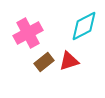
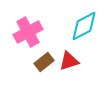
pink cross: moved 1 px up
